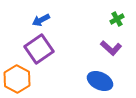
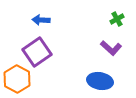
blue arrow: rotated 30 degrees clockwise
purple square: moved 2 px left, 3 px down
blue ellipse: rotated 15 degrees counterclockwise
